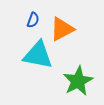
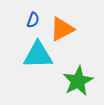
cyan triangle: rotated 12 degrees counterclockwise
